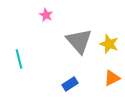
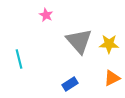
yellow star: rotated 18 degrees counterclockwise
